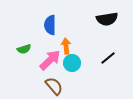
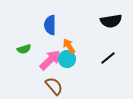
black semicircle: moved 4 px right, 2 px down
orange arrow: moved 3 px right; rotated 28 degrees counterclockwise
cyan circle: moved 5 px left, 4 px up
